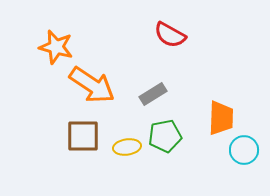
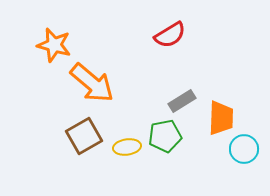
red semicircle: rotated 60 degrees counterclockwise
orange star: moved 2 px left, 2 px up
orange arrow: moved 2 px up; rotated 6 degrees clockwise
gray rectangle: moved 29 px right, 7 px down
brown square: moved 1 px right; rotated 30 degrees counterclockwise
cyan circle: moved 1 px up
